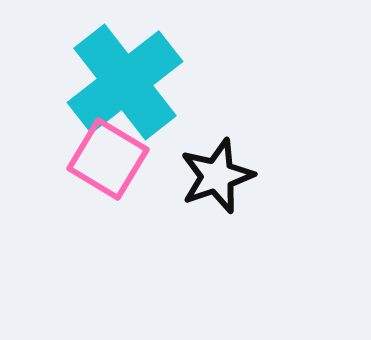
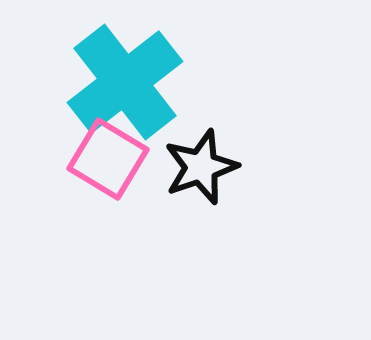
black star: moved 16 px left, 9 px up
